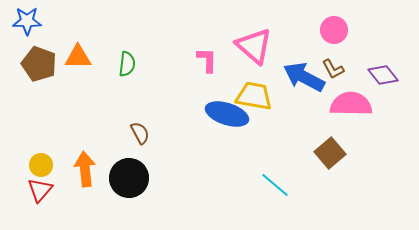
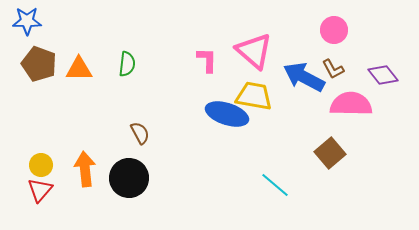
pink triangle: moved 5 px down
orange triangle: moved 1 px right, 12 px down
